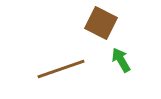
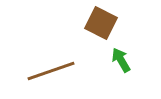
brown line: moved 10 px left, 2 px down
